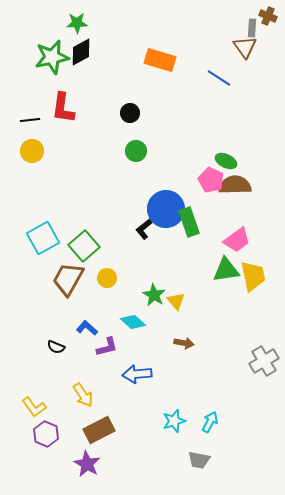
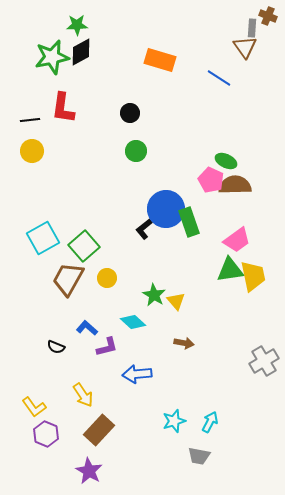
green star at (77, 23): moved 2 px down
green triangle at (226, 270): moved 4 px right
brown rectangle at (99, 430): rotated 20 degrees counterclockwise
gray trapezoid at (199, 460): moved 4 px up
purple star at (87, 464): moved 2 px right, 7 px down
